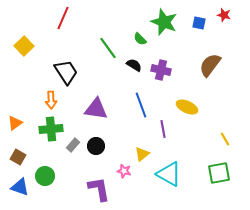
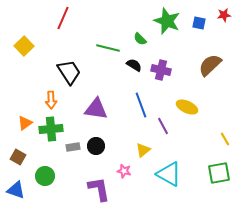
red star: rotated 24 degrees counterclockwise
green star: moved 3 px right, 1 px up
green line: rotated 40 degrees counterclockwise
brown semicircle: rotated 10 degrees clockwise
black trapezoid: moved 3 px right
orange triangle: moved 10 px right
purple line: moved 3 px up; rotated 18 degrees counterclockwise
gray rectangle: moved 2 px down; rotated 40 degrees clockwise
yellow triangle: moved 1 px right, 4 px up
blue triangle: moved 4 px left, 3 px down
